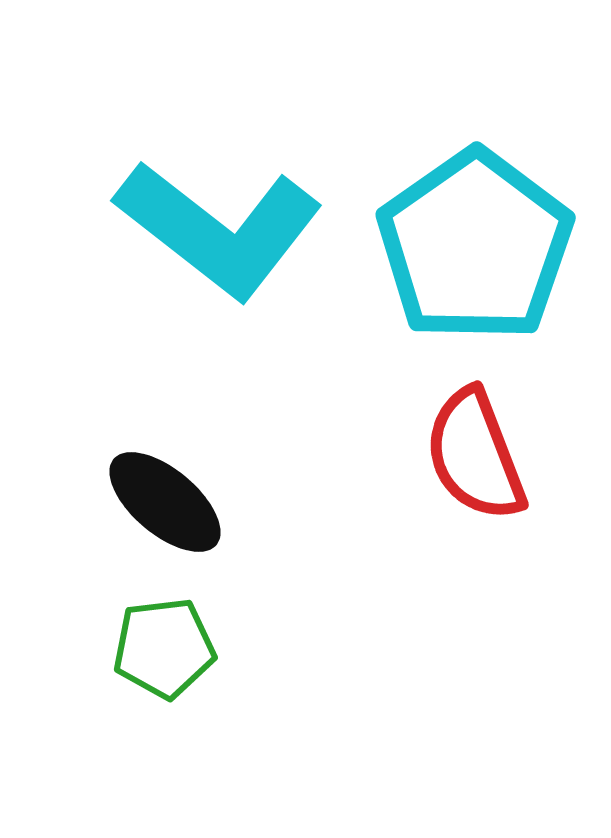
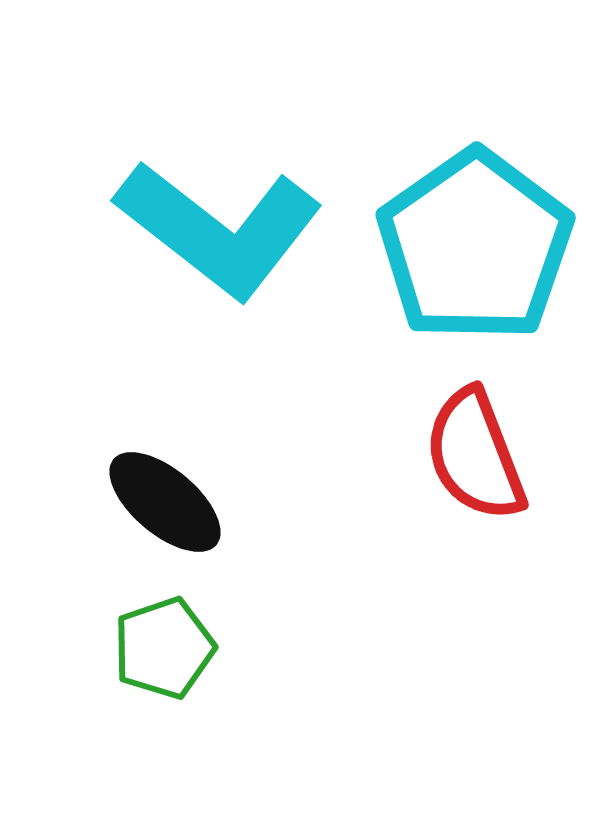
green pentagon: rotated 12 degrees counterclockwise
